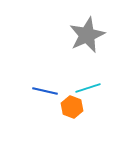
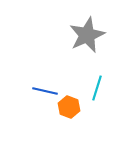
cyan line: moved 9 px right; rotated 55 degrees counterclockwise
orange hexagon: moved 3 px left
